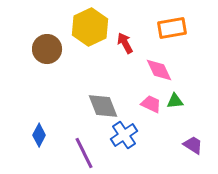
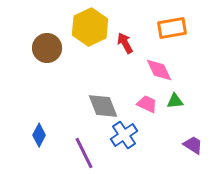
brown circle: moved 1 px up
pink trapezoid: moved 4 px left
